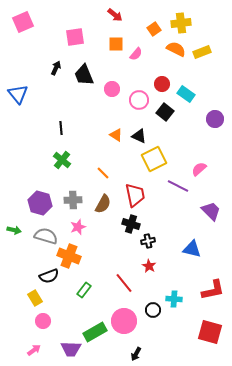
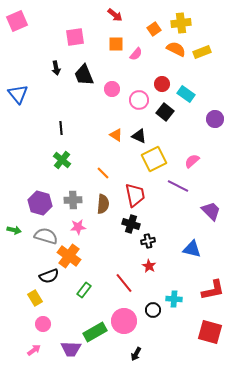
pink square at (23, 22): moved 6 px left, 1 px up
black arrow at (56, 68): rotated 144 degrees clockwise
pink semicircle at (199, 169): moved 7 px left, 8 px up
brown semicircle at (103, 204): rotated 24 degrees counterclockwise
pink star at (78, 227): rotated 14 degrees clockwise
orange cross at (69, 256): rotated 15 degrees clockwise
pink circle at (43, 321): moved 3 px down
